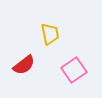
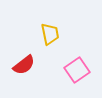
pink square: moved 3 px right
